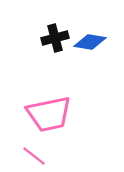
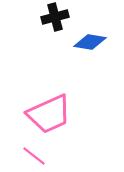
black cross: moved 21 px up
pink trapezoid: rotated 12 degrees counterclockwise
